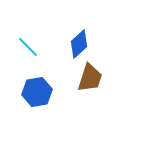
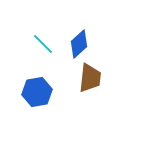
cyan line: moved 15 px right, 3 px up
brown trapezoid: rotated 12 degrees counterclockwise
